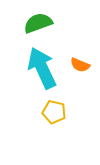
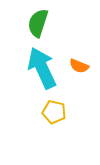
green semicircle: rotated 52 degrees counterclockwise
orange semicircle: moved 1 px left, 1 px down
